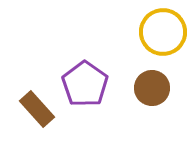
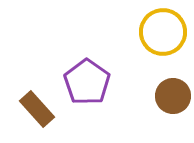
purple pentagon: moved 2 px right, 2 px up
brown circle: moved 21 px right, 8 px down
